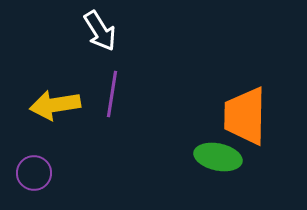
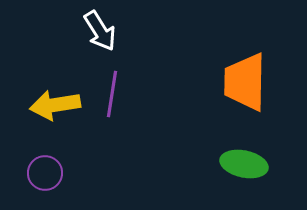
orange trapezoid: moved 34 px up
green ellipse: moved 26 px right, 7 px down
purple circle: moved 11 px right
